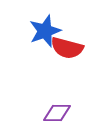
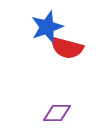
blue star: moved 2 px right, 4 px up
